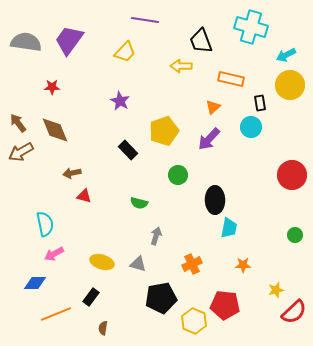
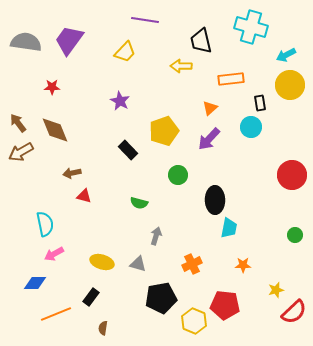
black trapezoid at (201, 41): rotated 8 degrees clockwise
orange rectangle at (231, 79): rotated 20 degrees counterclockwise
orange triangle at (213, 107): moved 3 px left, 1 px down
